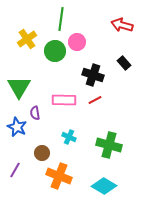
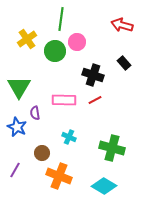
green cross: moved 3 px right, 3 px down
